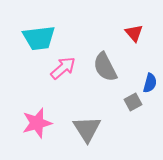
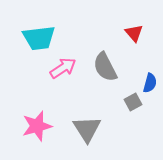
pink arrow: rotated 8 degrees clockwise
pink star: moved 3 px down
